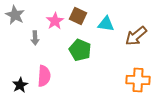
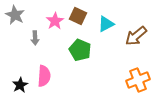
cyan triangle: rotated 36 degrees counterclockwise
orange cross: rotated 25 degrees counterclockwise
